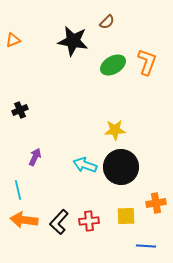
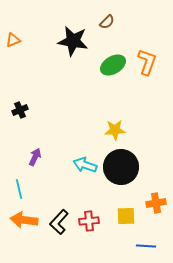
cyan line: moved 1 px right, 1 px up
